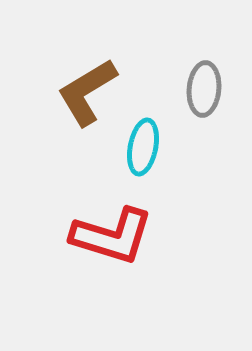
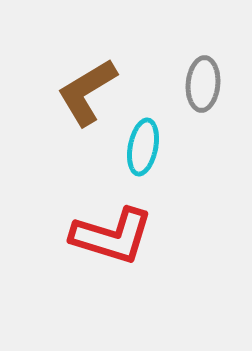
gray ellipse: moved 1 px left, 5 px up
